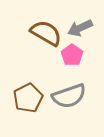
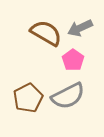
pink pentagon: moved 1 px right, 5 px down
gray semicircle: moved 1 px left; rotated 8 degrees counterclockwise
